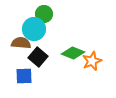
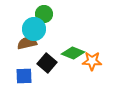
brown semicircle: moved 6 px right; rotated 18 degrees counterclockwise
black square: moved 9 px right, 6 px down
orange star: rotated 24 degrees clockwise
